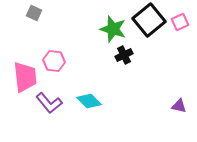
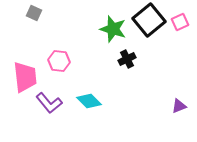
black cross: moved 3 px right, 4 px down
pink hexagon: moved 5 px right
purple triangle: rotated 35 degrees counterclockwise
